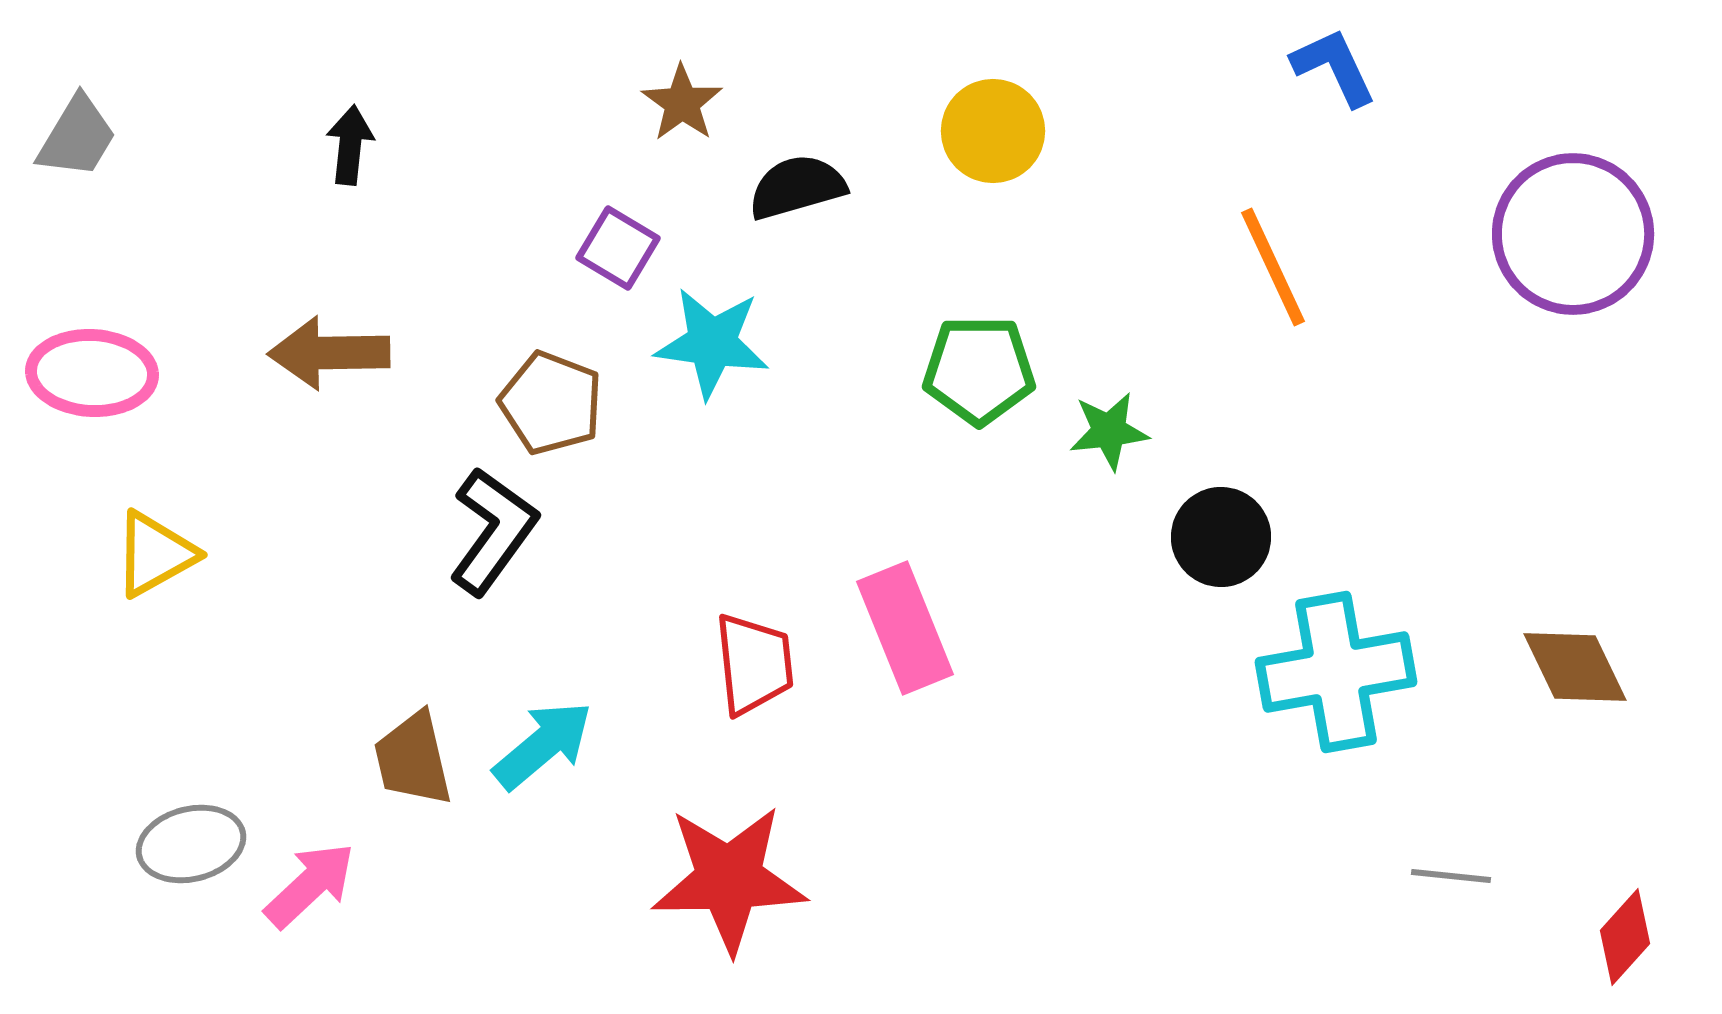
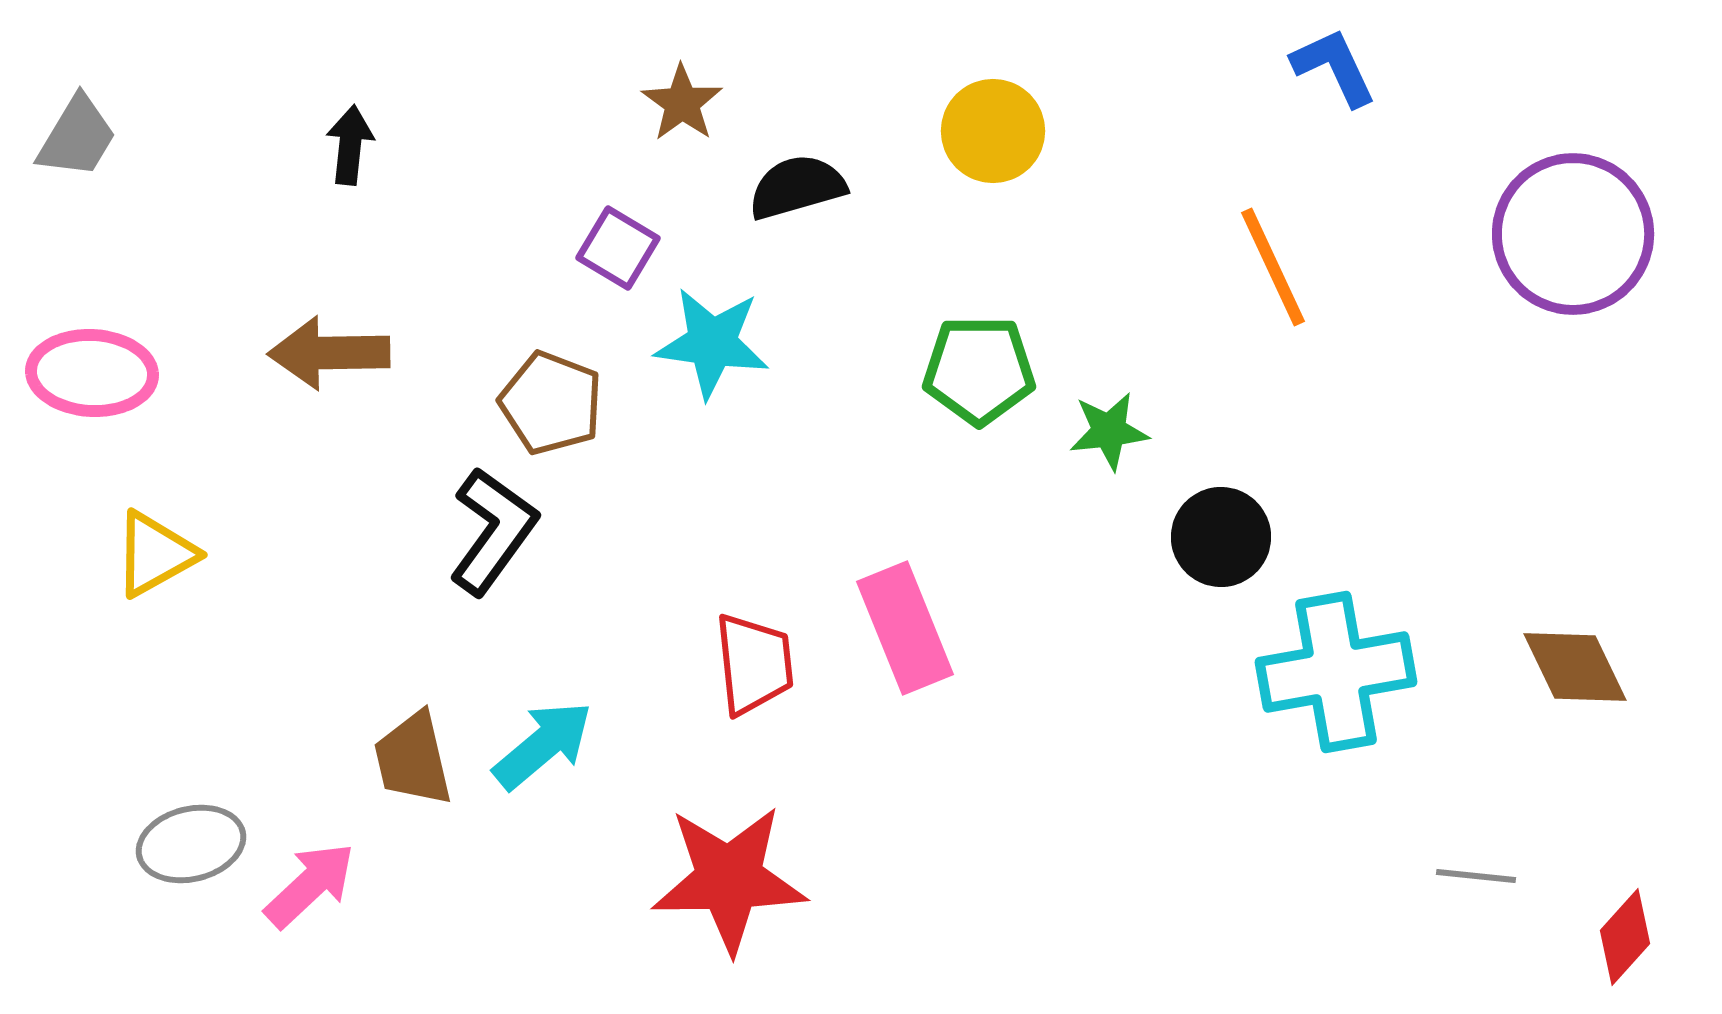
gray line: moved 25 px right
